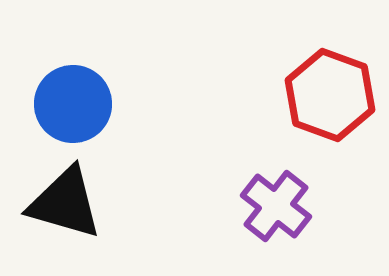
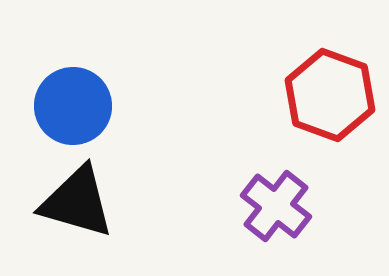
blue circle: moved 2 px down
black triangle: moved 12 px right, 1 px up
